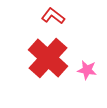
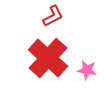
red L-shape: rotated 115 degrees clockwise
